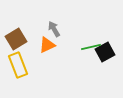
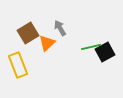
gray arrow: moved 6 px right, 1 px up
brown square: moved 12 px right, 6 px up
orange triangle: moved 2 px up; rotated 18 degrees counterclockwise
